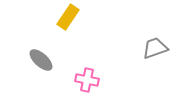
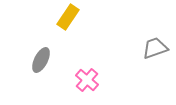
gray ellipse: rotated 75 degrees clockwise
pink cross: rotated 30 degrees clockwise
